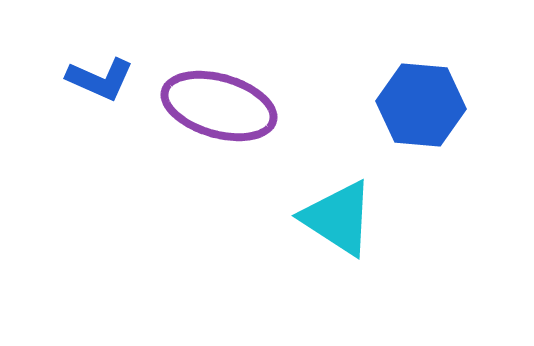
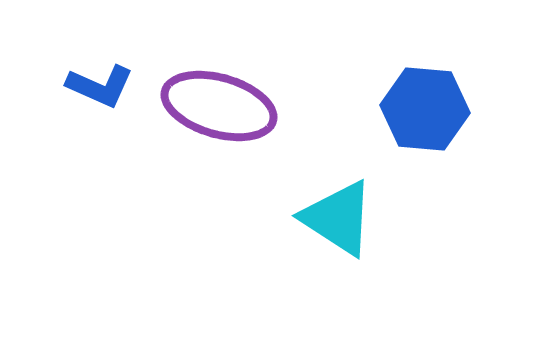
blue L-shape: moved 7 px down
blue hexagon: moved 4 px right, 4 px down
